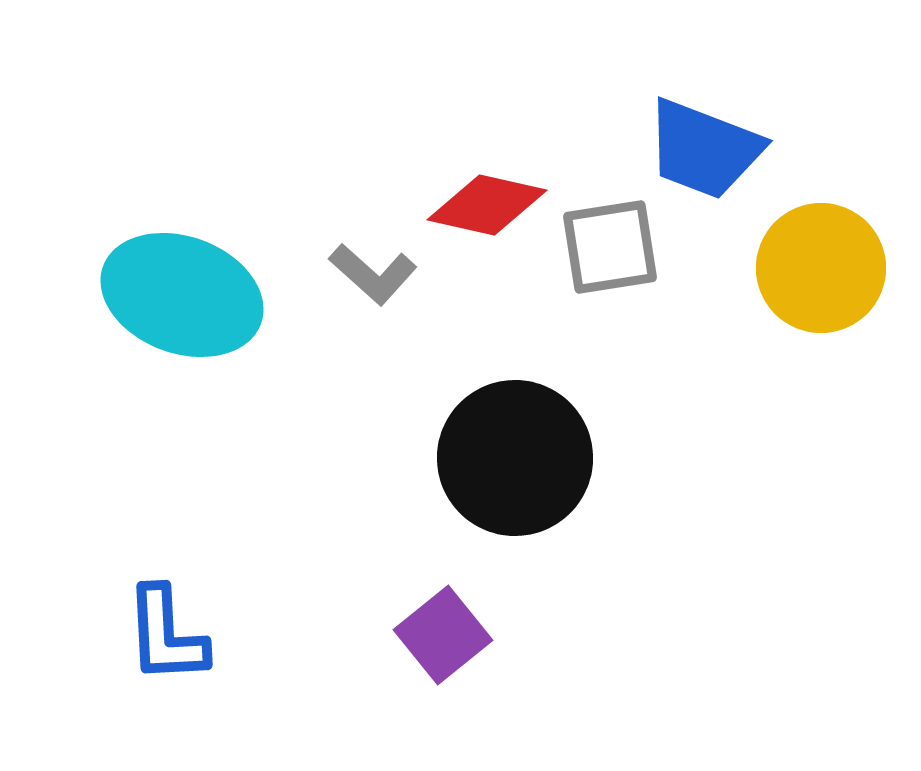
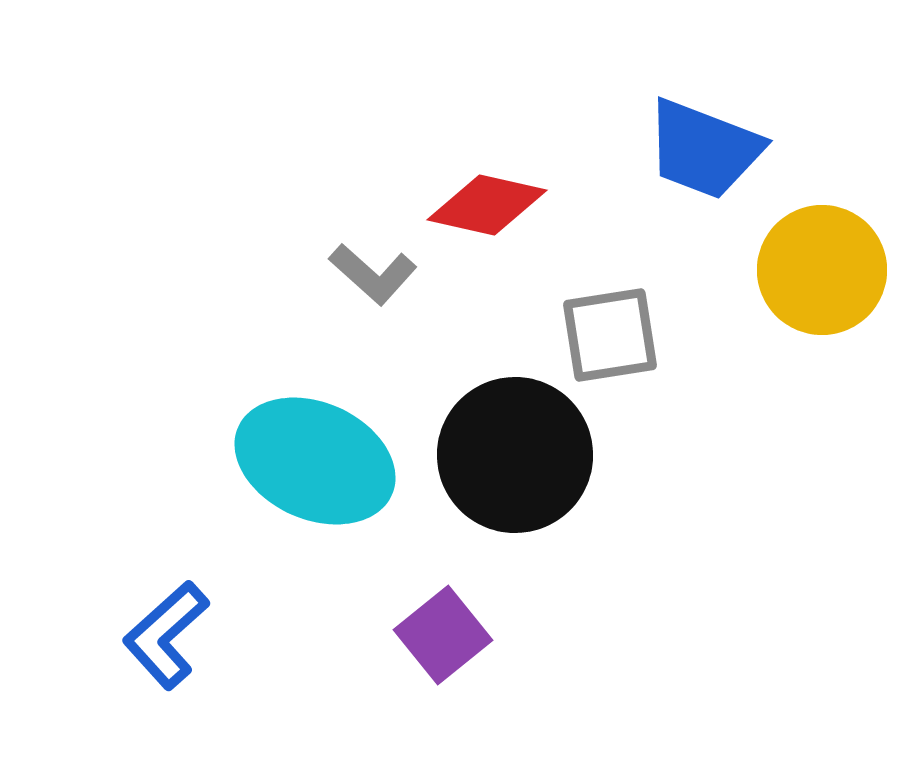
gray square: moved 88 px down
yellow circle: moved 1 px right, 2 px down
cyan ellipse: moved 133 px right, 166 px down; rotated 4 degrees clockwise
black circle: moved 3 px up
blue L-shape: rotated 51 degrees clockwise
